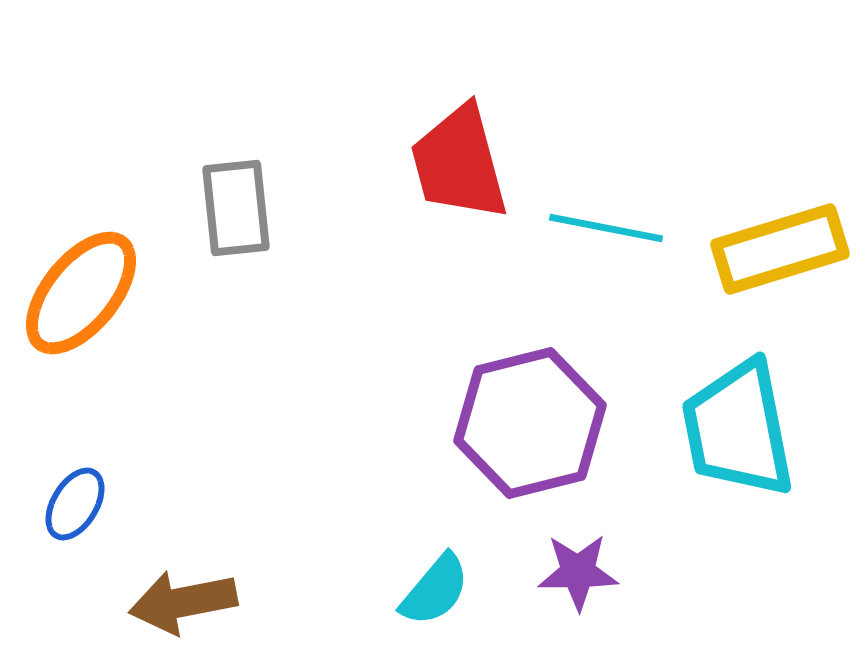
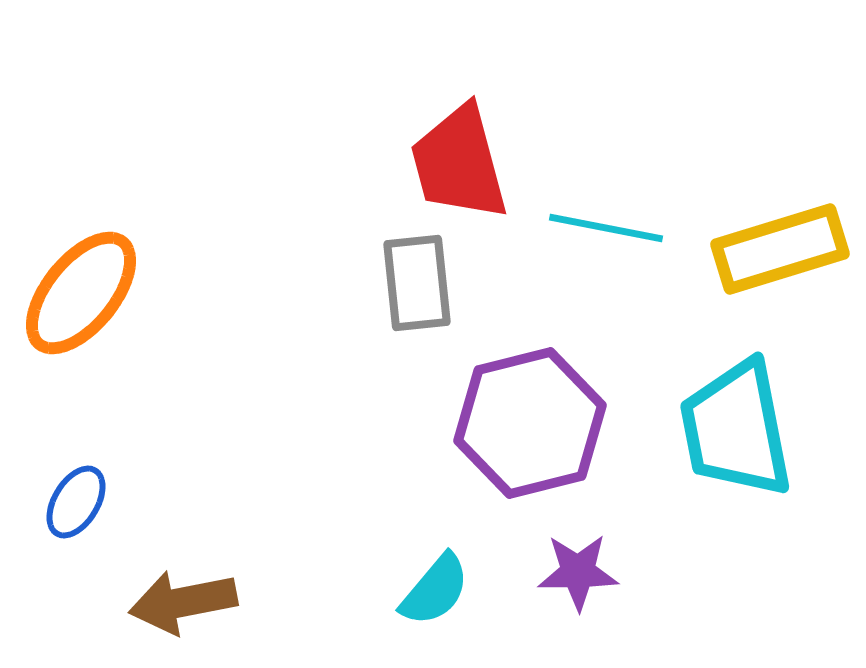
gray rectangle: moved 181 px right, 75 px down
cyan trapezoid: moved 2 px left
blue ellipse: moved 1 px right, 2 px up
